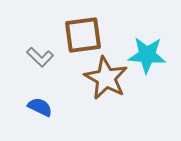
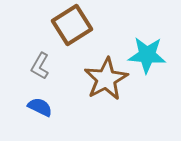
brown square: moved 11 px left, 10 px up; rotated 24 degrees counterclockwise
gray L-shape: moved 9 px down; rotated 76 degrees clockwise
brown star: moved 1 px down; rotated 15 degrees clockwise
